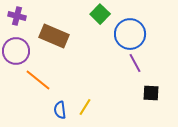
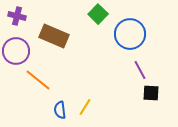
green square: moved 2 px left
purple line: moved 5 px right, 7 px down
